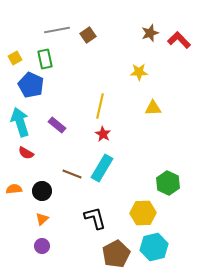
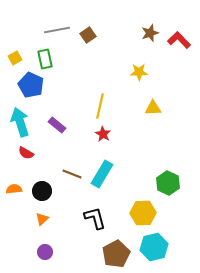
cyan rectangle: moved 6 px down
purple circle: moved 3 px right, 6 px down
